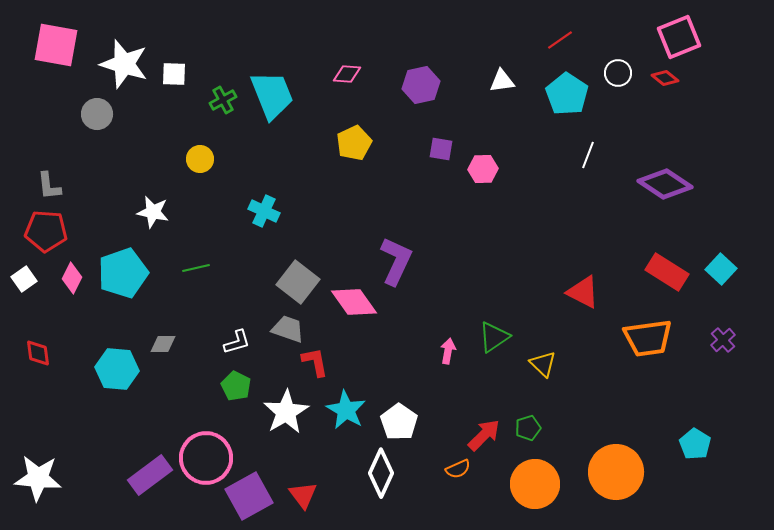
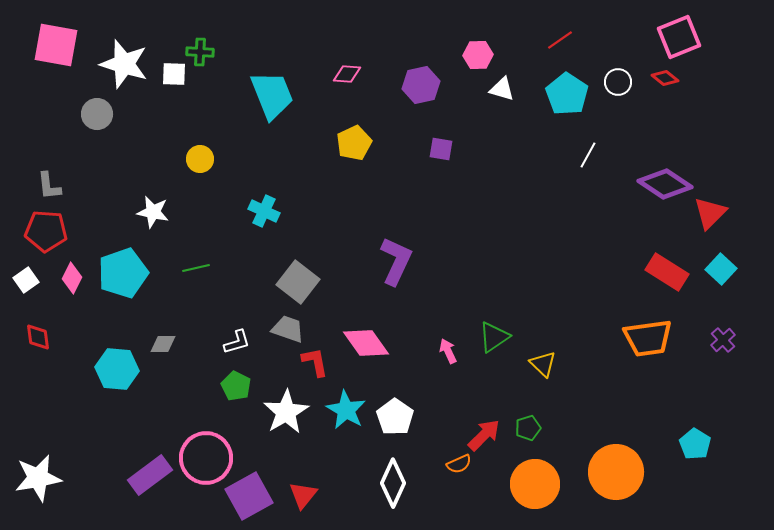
white circle at (618, 73): moved 9 px down
white triangle at (502, 81): moved 8 px down; rotated 24 degrees clockwise
green cross at (223, 100): moved 23 px left, 48 px up; rotated 32 degrees clockwise
white line at (588, 155): rotated 8 degrees clockwise
pink hexagon at (483, 169): moved 5 px left, 114 px up
white square at (24, 279): moved 2 px right, 1 px down
red triangle at (583, 292): moved 127 px right, 79 px up; rotated 48 degrees clockwise
pink diamond at (354, 302): moved 12 px right, 41 px down
pink arrow at (448, 351): rotated 35 degrees counterclockwise
red diamond at (38, 353): moved 16 px up
white pentagon at (399, 422): moved 4 px left, 5 px up
orange semicircle at (458, 469): moved 1 px right, 5 px up
white diamond at (381, 473): moved 12 px right, 10 px down
white star at (38, 478): rotated 15 degrees counterclockwise
red triangle at (303, 495): rotated 16 degrees clockwise
